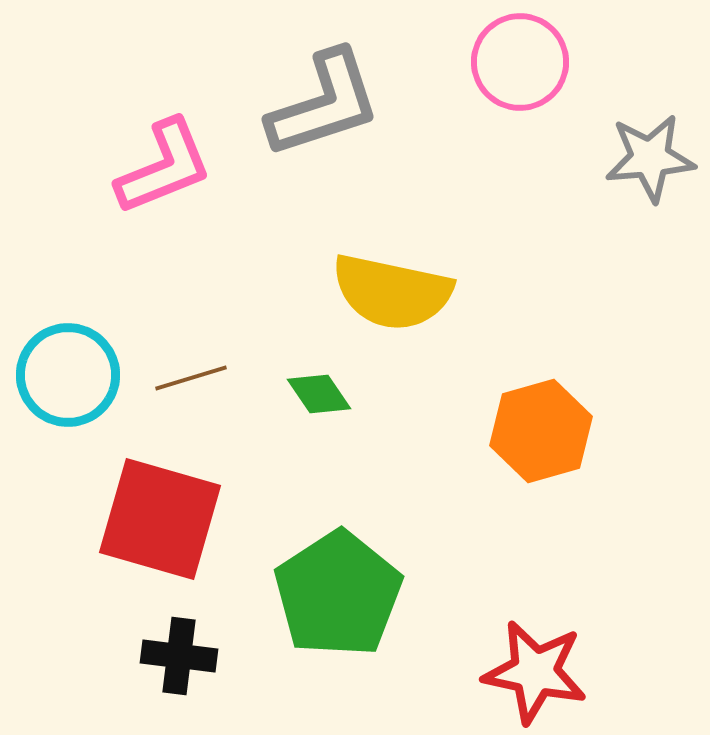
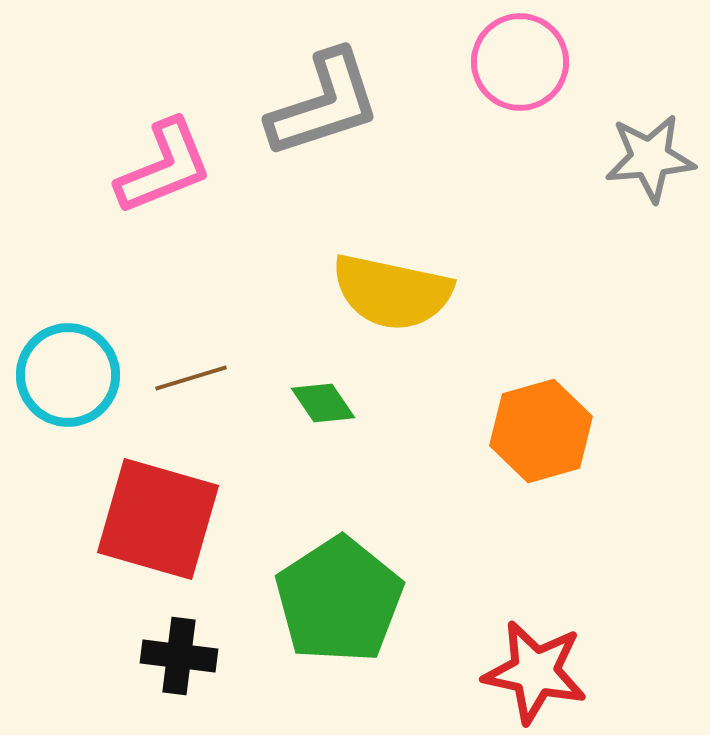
green diamond: moved 4 px right, 9 px down
red square: moved 2 px left
green pentagon: moved 1 px right, 6 px down
